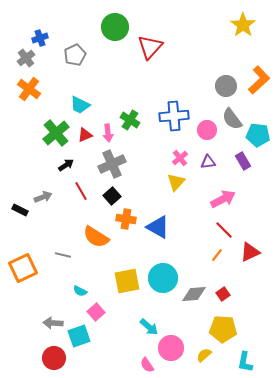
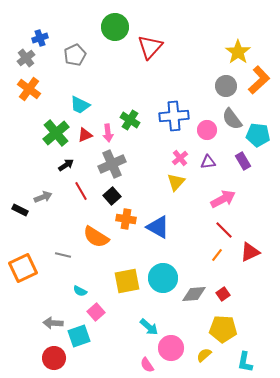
yellow star at (243, 25): moved 5 px left, 27 px down
